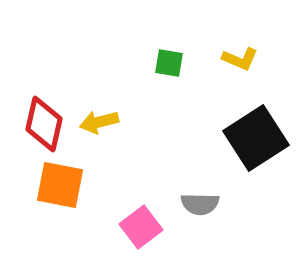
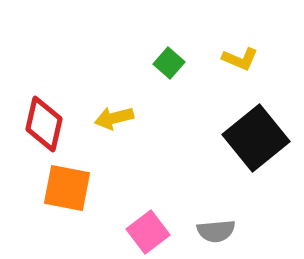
green square: rotated 32 degrees clockwise
yellow arrow: moved 15 px right, 4 px up
black square: rotated 6 degrees counterclockwise
orange square: moved 7 px right, 3 px down
gray semicircle: moved 16 px right, 27 px down; rotated 6 degrees counterclockwise
pink square: moved 7 px right, 5 px down
